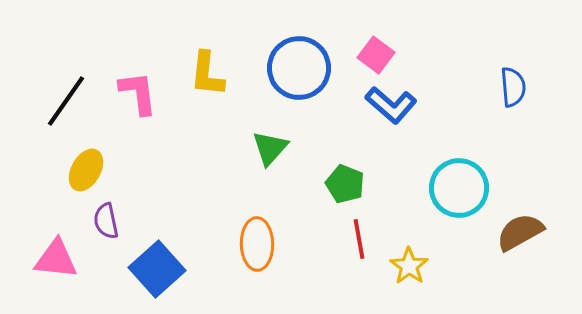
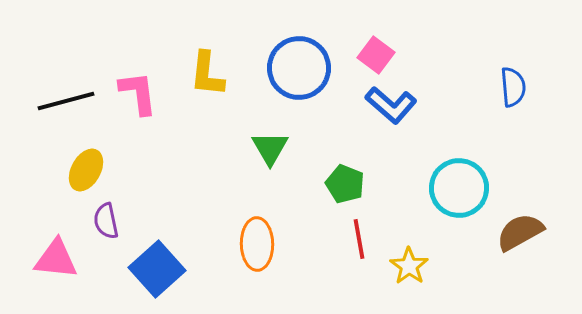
black line: rotated 40 degrees clockwise
green triangle: rotated 12 degrees counterclockwise
